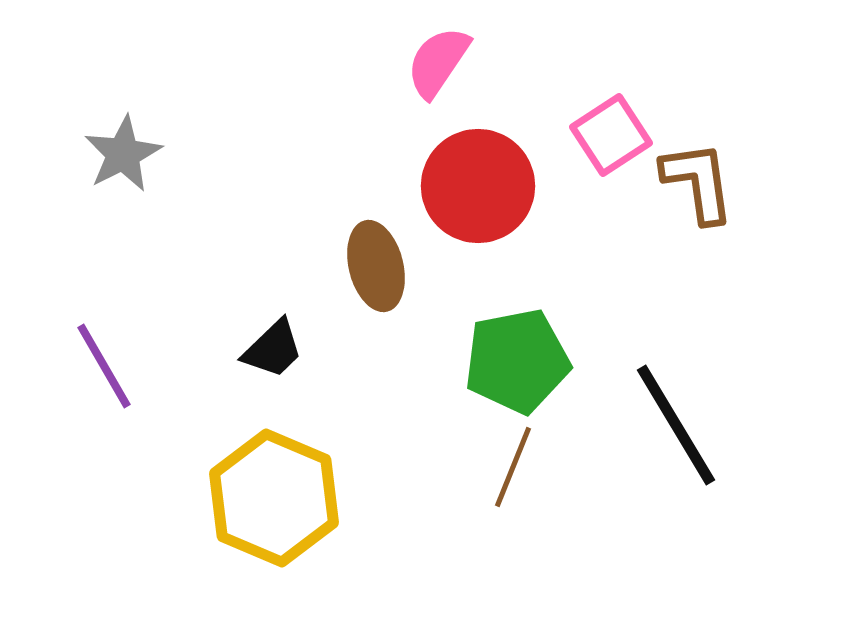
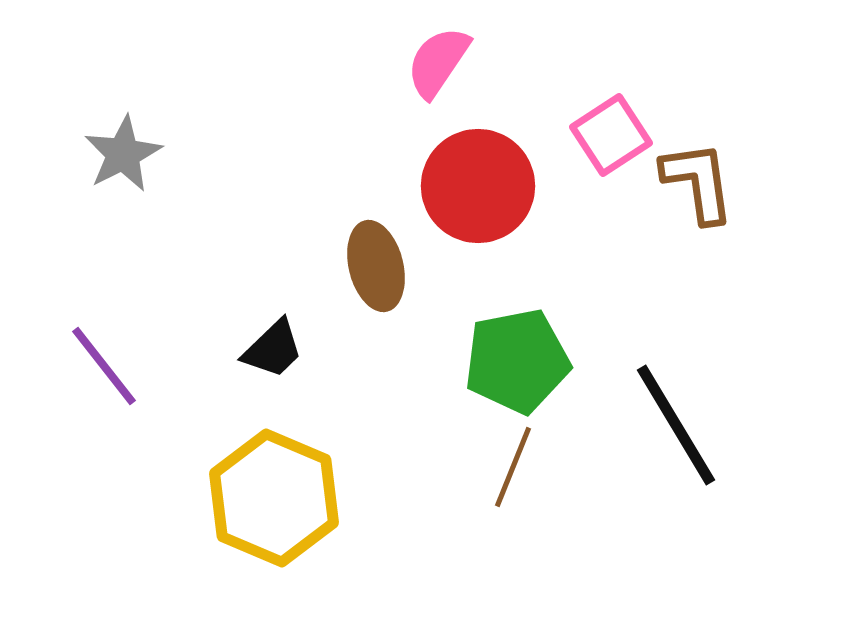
purple line: rotated 8 degrees counterclockwise
